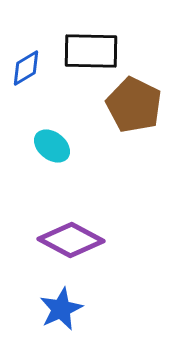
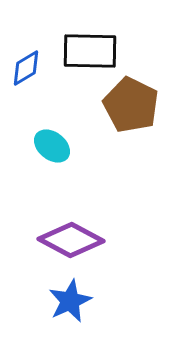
black rectangle: moved 1 px left
brown pentagon: moved 3 px left
blue star: moved 9 px right, 8 px up
